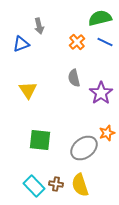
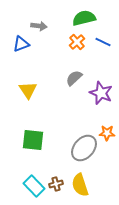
green semicircle: moved 16 px left
gray arrow: rotated 70 degrees counterclockwise
blue line: moved 2 px left
gray semicircle: rotated 60 degrees clockwise
purple star: rotated 15 degrees counterclockwise
orange star: rotated 21 degrees clockwise
green square: moved 7 px left
gray ellipse: rotated 12 degrees counterclockwise
brown cross: rotated 24 degrees counterclockwise
